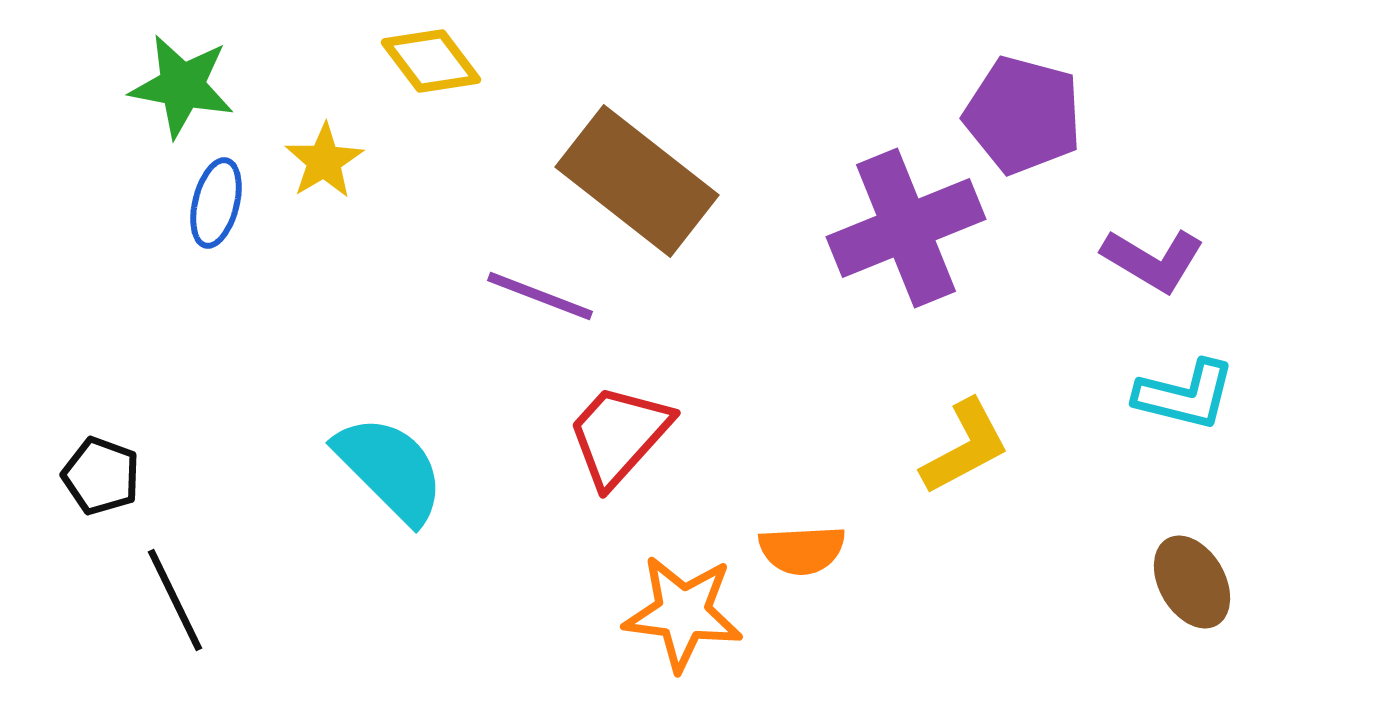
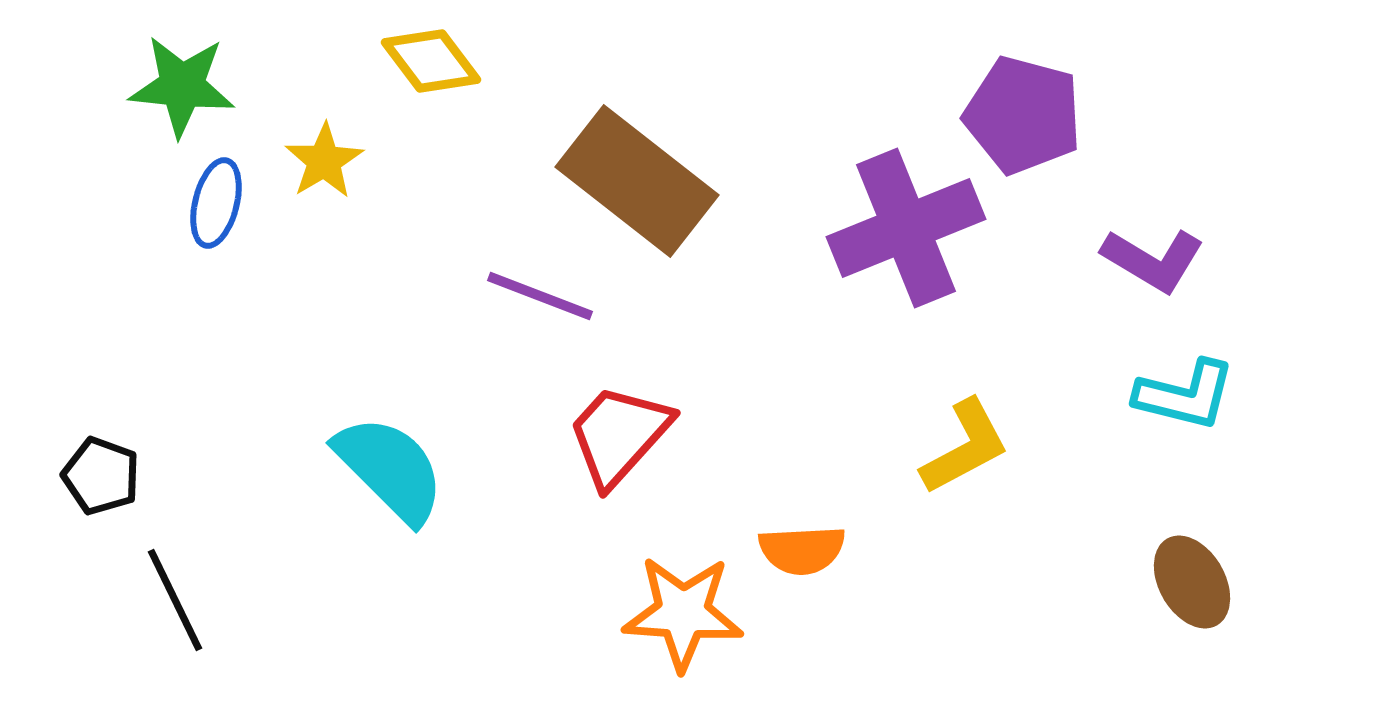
green star: rotated 5 degrees counterclockwise
orange star: rotated 3 degrees counterclockwise
